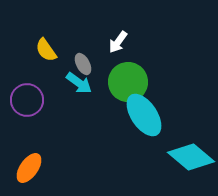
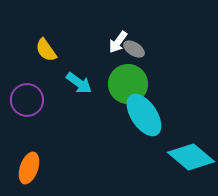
gray ellipse: moved 51 px right, 15 px up; rotated 30 degrees counterclockwise
green circle: moved 2 px down
orange ellipse: rotated 16 degrees counterclockwise
